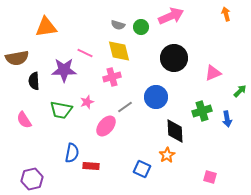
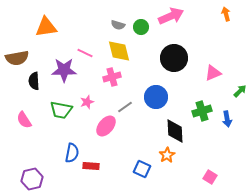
pink square: rotated 16 degrees clockwise
